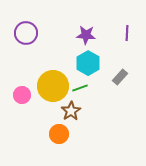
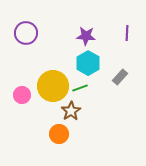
purple star: moved 1 px down
